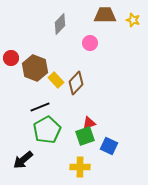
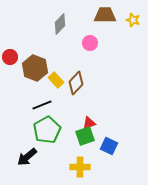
red circle: moved 1 px left, 1 px up
black line: moved 2 px right, 2 px up
black arrow: moved 4 px right, 3 px up
